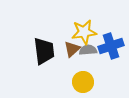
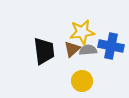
yellow star: moved 2 px left
blue cross: rotated 30 degrees clockwise
yellow circle: moved 1 px left, 1 px up
